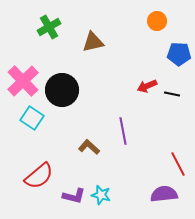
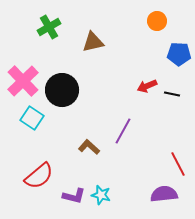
purple line: rotated 40 degrees clockwise
